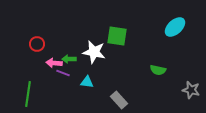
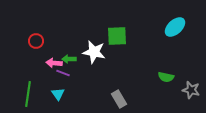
green square: rotated 10 degrees counterclockwise
red circle: moved 1 px left, 3 px up
green semicircle: moved 8 px right, 7 px down
cyan triangle: moved 29 px left, 12 px down; rotated 48 degrees clockwise
gray rectangle: moved 1 px up; rotated 12 degrees clockwise
